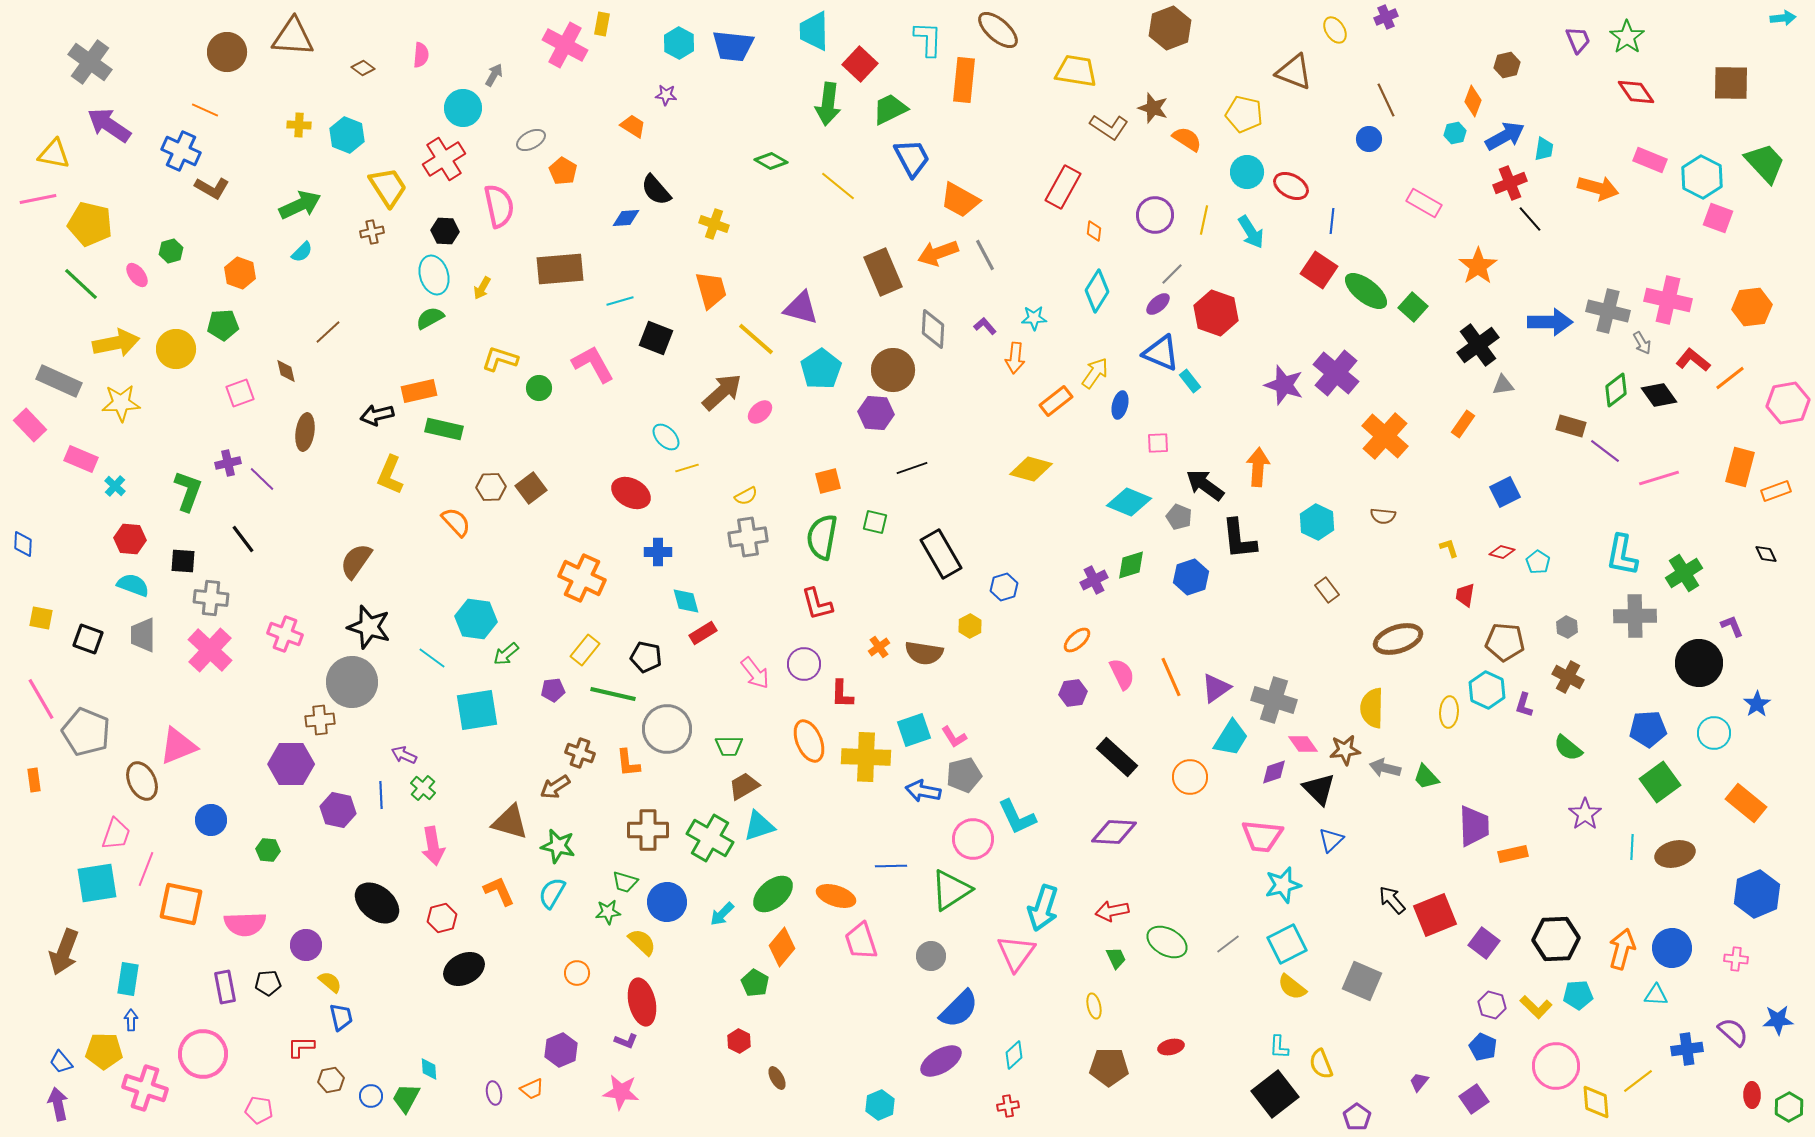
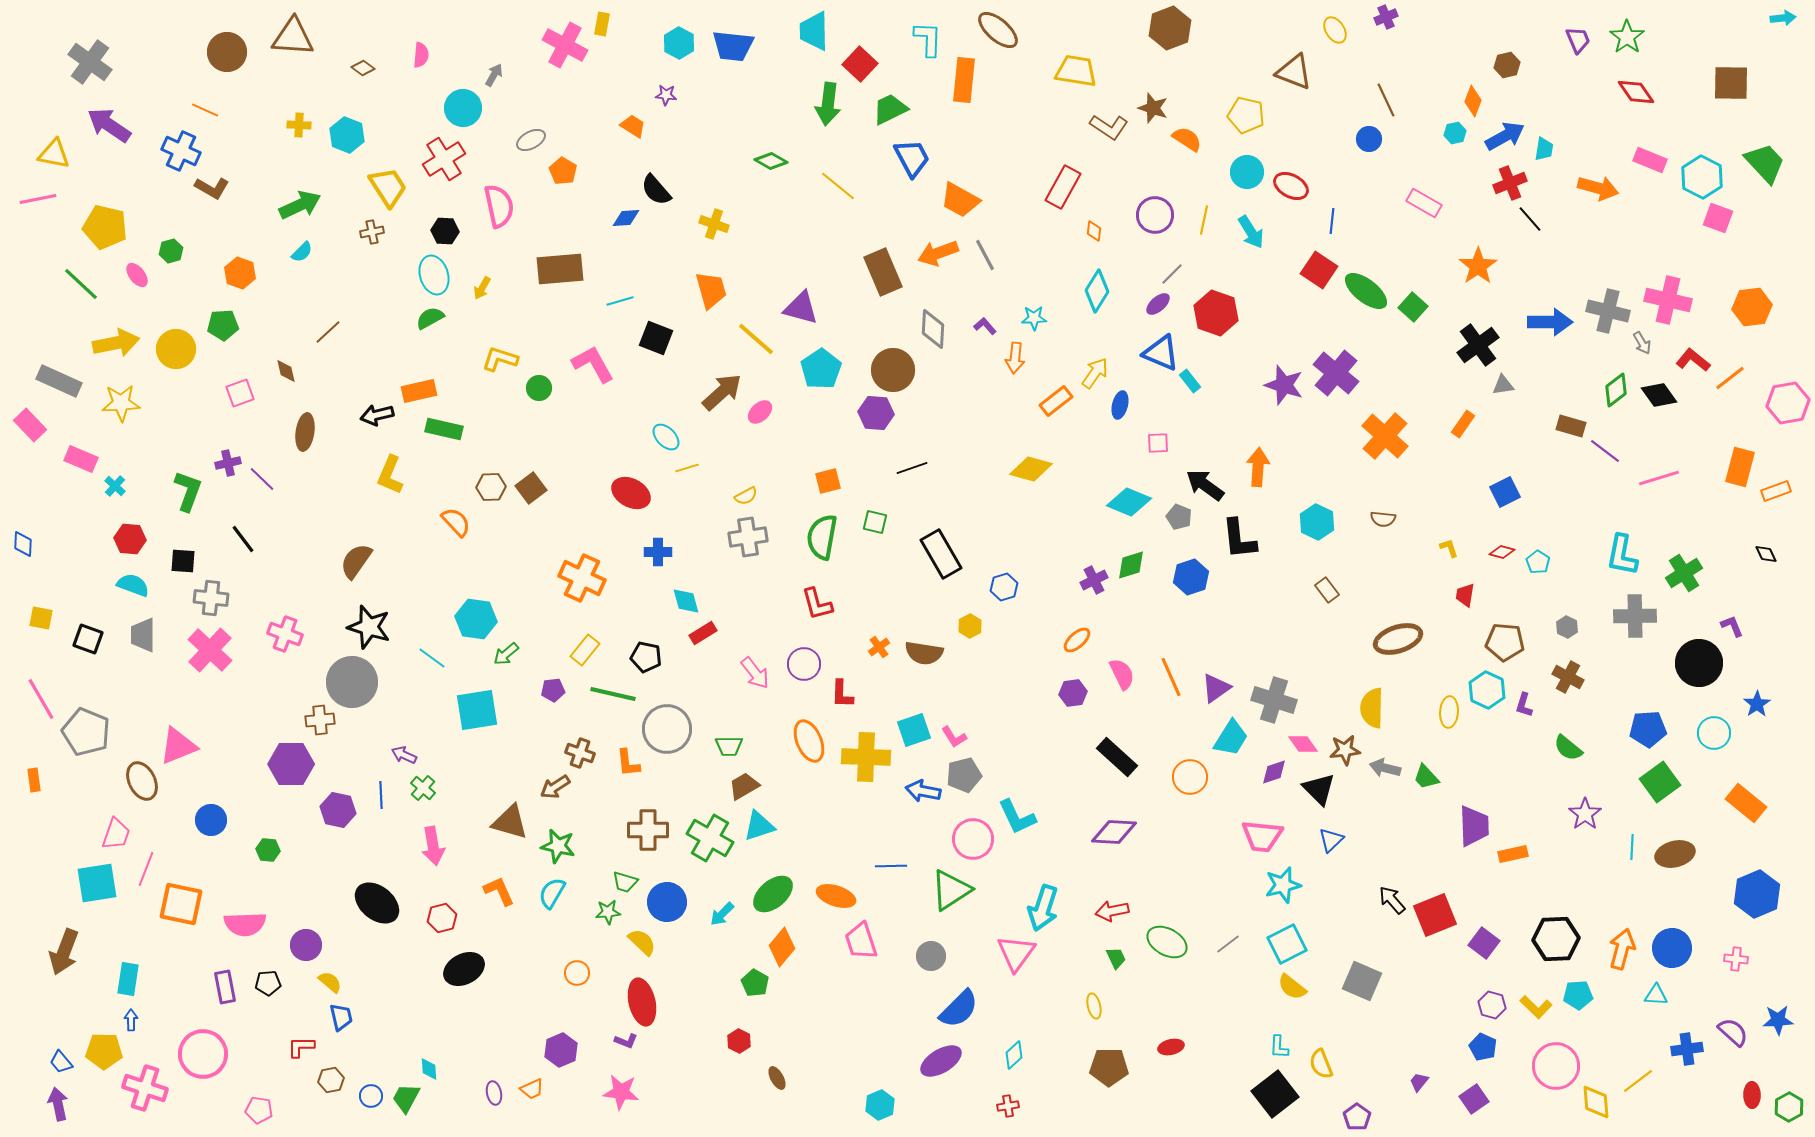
yellow pentagon at (1244, 114): moved 2 px right, 1 px down
yellow pentagon at (90, 224): moved 15 px right, 3 px down
brown semicircle at (1383, 516): moved 3 px down
